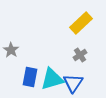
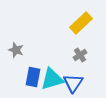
gray star: moved 5 px right; rotated 14 degrees counterclockwise
blue rectangle: moved 3 px right
